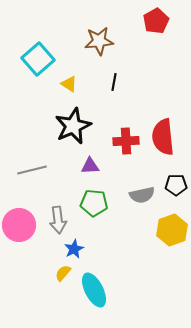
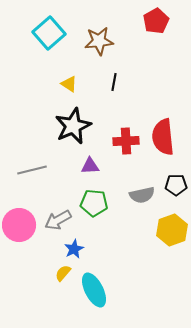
cyan square: moved 11 px right, 26 px up
gray arrow: rotated 68 degrees clockwise
